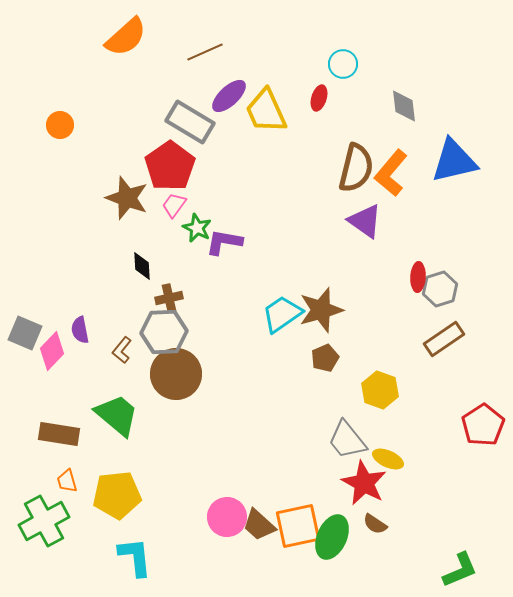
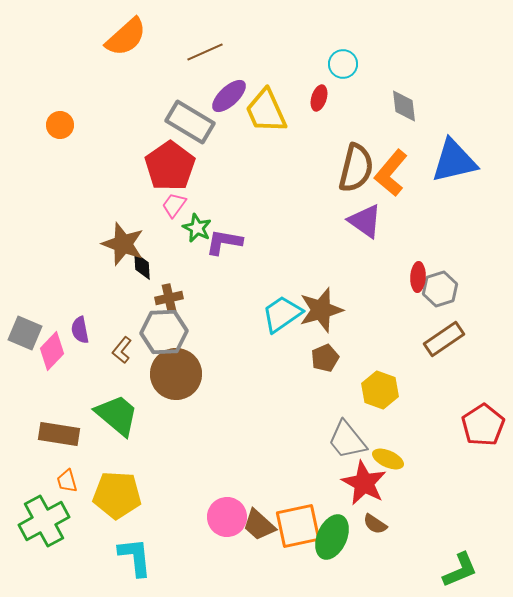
brown star at (127, 198): moved 4 px left, 46 px down
yellow pentagon at (117, 495): rotated 9 degrees clockwise
